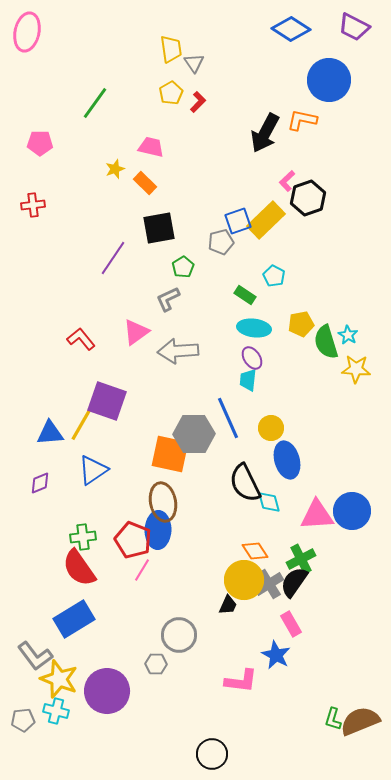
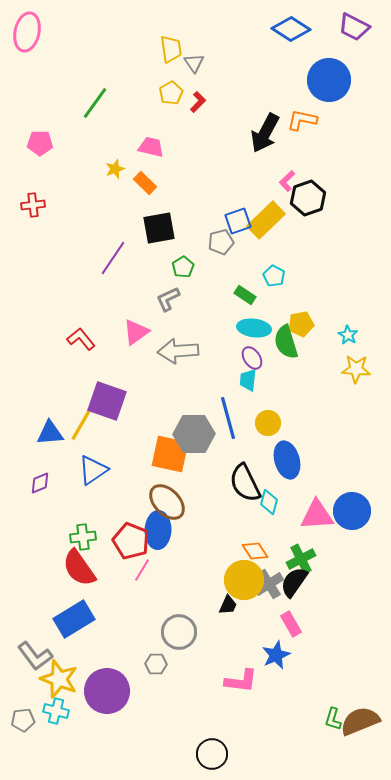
green semicircle at (326, 342): moved 40 px left
blue line at (228, 418): rotated 9 degrees clockwise
yellow circle at (271, 428): moved 3 px left, 5 px up
brown ellipse at (163, 502): moved 4 px right; rotated 33 degrees counterclockwise
cyan diamond at (269, 502): rotated 30 degrees clockwise
red pentagon at (133, 540): moved 2 px left, 1 px down
gray circle at (179, 635): moved 3 px up
blue star at (276, 655): rotated 20 degrees clockwise
